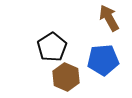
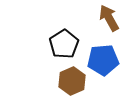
black pentagon: moved 12 px right, 3 px up
brown hexagon: moved 6 px right, 4 px down; rotated 12 degrees clockwise
